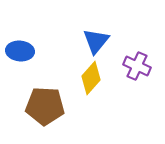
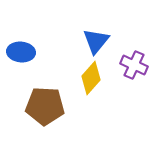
blue ellipse: moved 1 px right, 1 px down
purple cross: moved 3 px left, 1 px up
